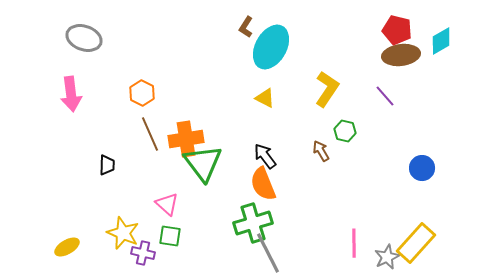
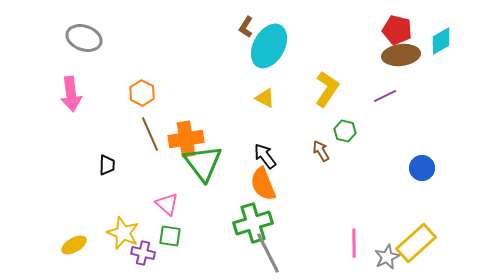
cyan ellipse: moved 2 px left, 1 px up
purple line: rotated 75 degrees counterclockwise
yellow rectangle: rotated 6 degrees clockwise
yellow ellipse: moved 7 px right, 2 px up
